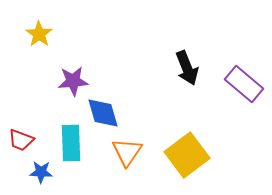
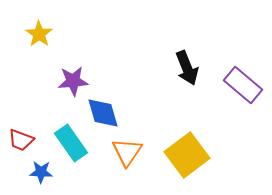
purple rectangle: moved 1 px left, 1 px down
cyan rectangle: rotated 33 degrees counterclockwise
